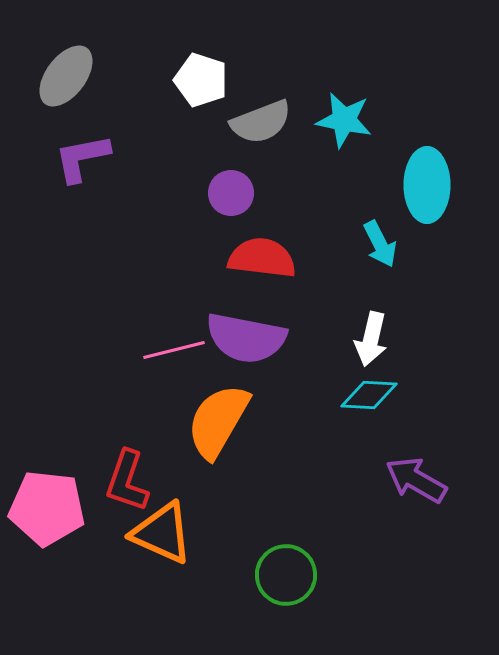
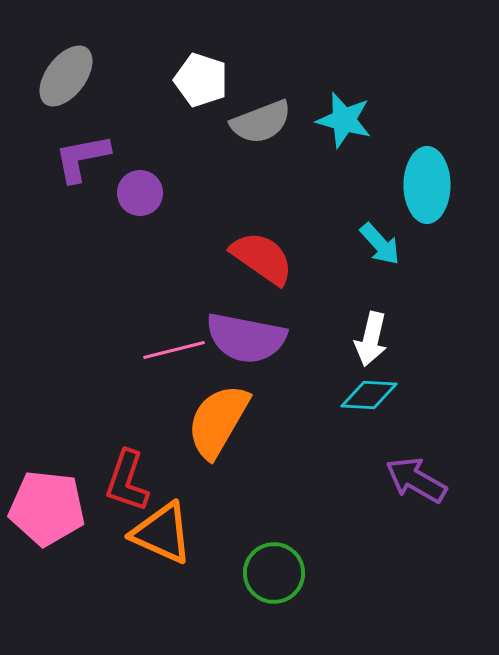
cyan star: rotated 4 degrees clockwise
purple circle: moved 91 px left
cyan arrow: rotated 15 degrees counterclockwise
red semicircle: rotated 28 degrees clockwise
green circle: moved 12 px left, 2 px up
